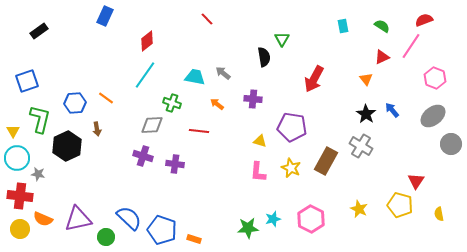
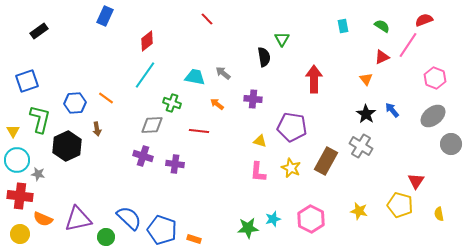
pink line at (411, 46): moved 3 px left, 1 px up
red arrow at (314, 79): rotated 152 degrees clockwise
cyan circle at (17, 158): moved 2 px down
yellow star at (359, 209): moved 2 px down; rotated 12 degrees counterclockwise
yellow circle at (20, 229): moved 5 px down
